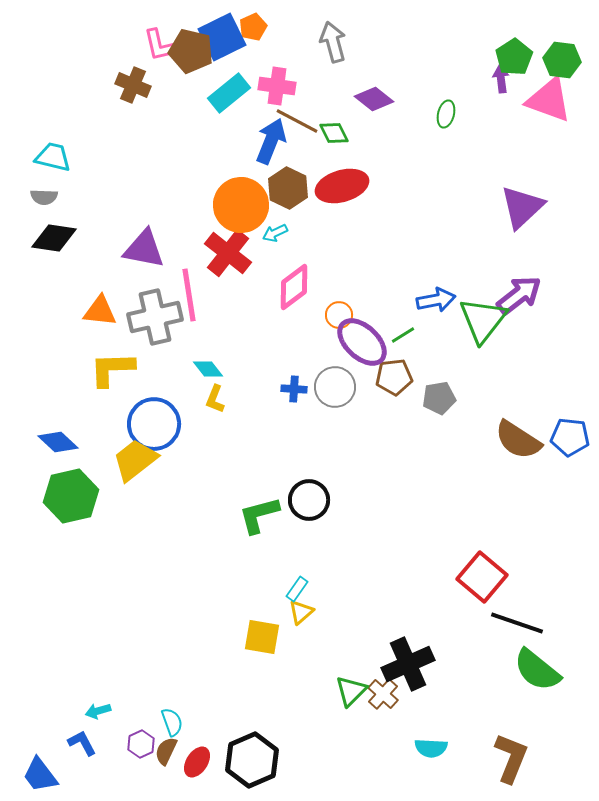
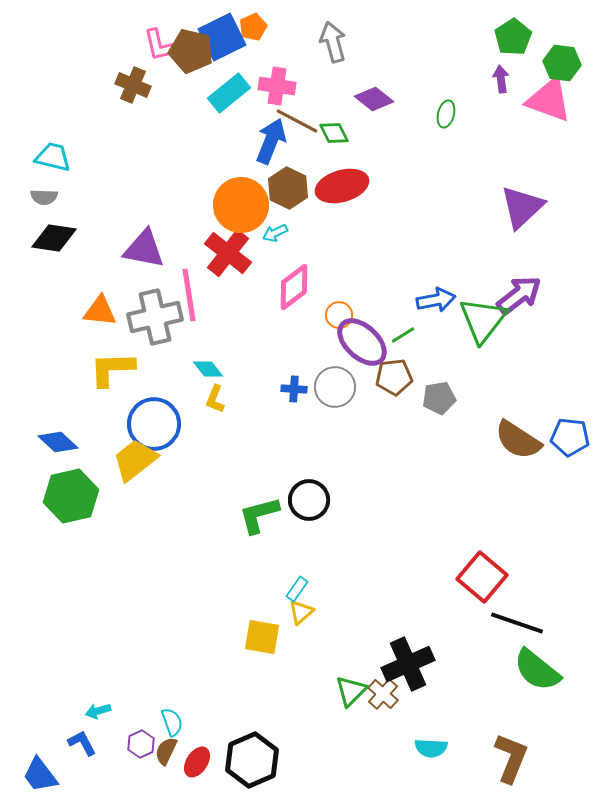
green pentagon at (514, 57): moved 1 px left, 20 px up
green hexagon at (562, 60): moved 3 px down
